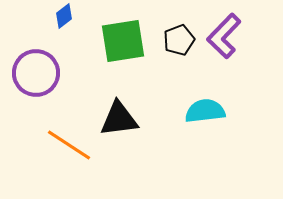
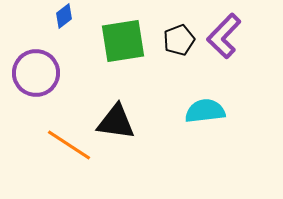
black triangle: moved 3 px left, 3 px down; rotated 15 degrees clockwise
